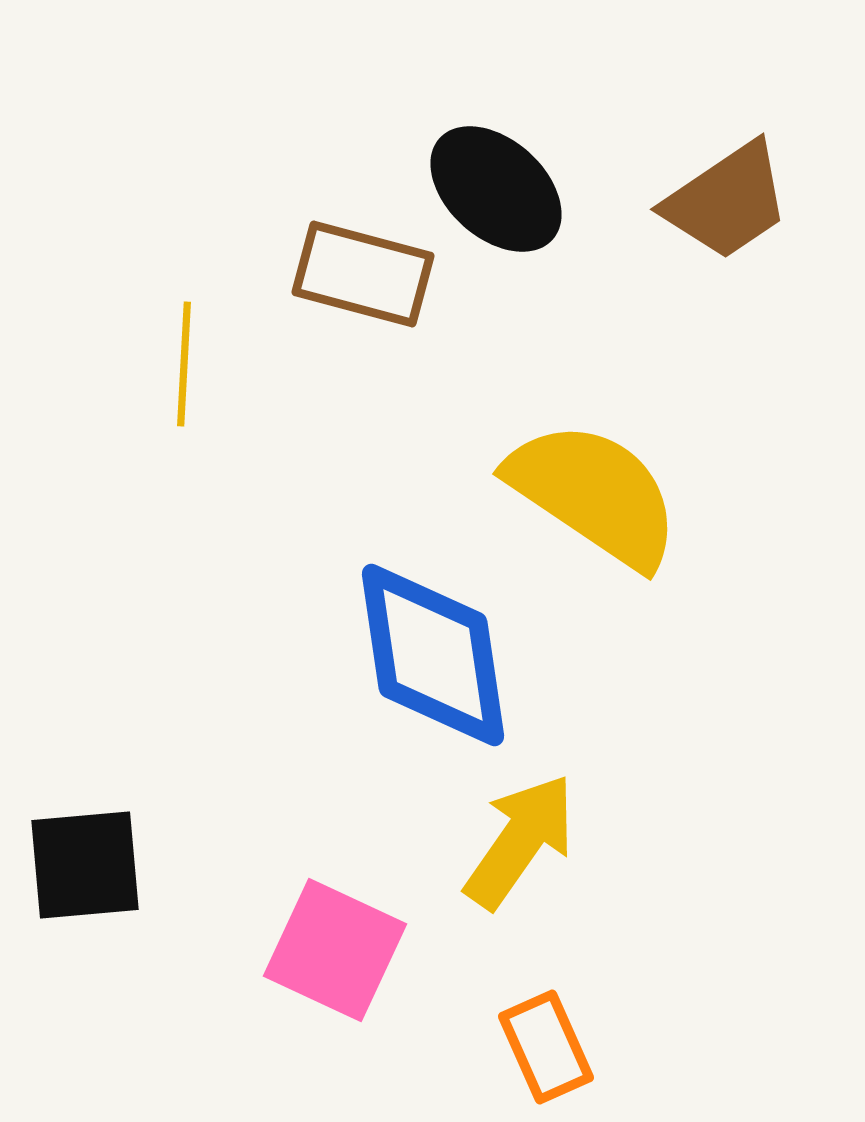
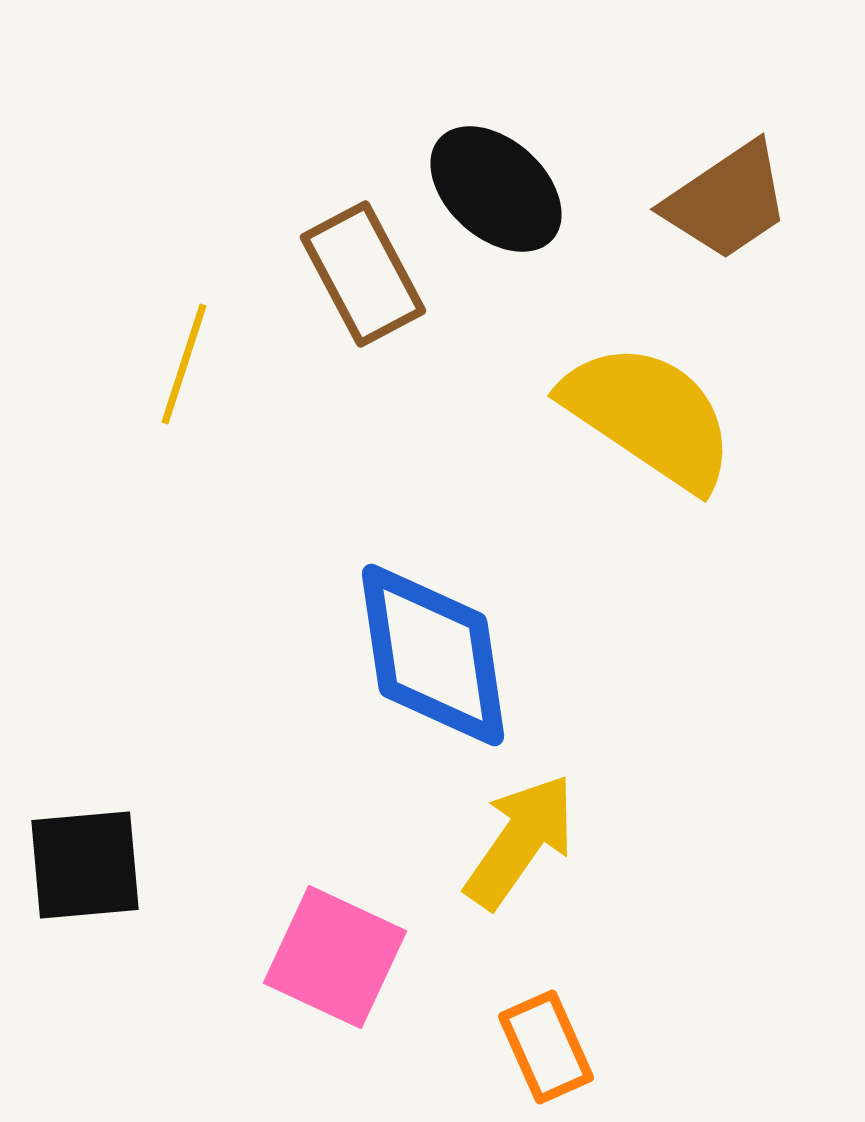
brown rectangle: rotated 47 degrees clockwise
yellow line: rotated 15 degrees clockwise
yellow semicircle: moved 55 px right, 78 px up
pink square: moved 7 px down
